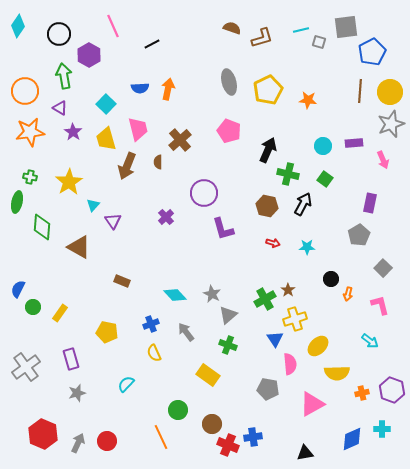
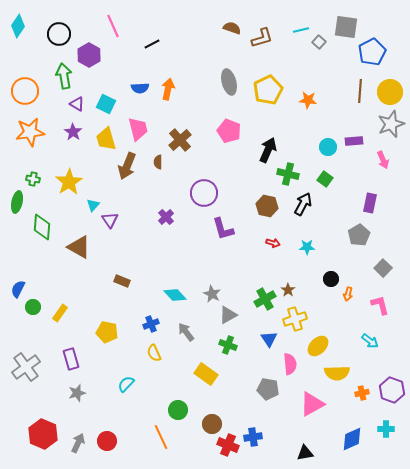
gray square at (346, 27): rotated 15 degrees clockwise
gray square at (319, 42): rotated 24 degrees clockwise
cyan square at (106, 104): rotated 18 degrees counterclockwise
purple triangle at (60, 108): moved 17 px right, 4 px up
purple rectangle at (354, 143): moved 2 px up
cyan circle at (323, 146): moved 5 px right, 1 px down
green cross at (30, 177): moved 3 px right, 2 px down
purple triangle at (113, 221): moved 3 px left, 1 px up
gray triangle at (228, 315): rotated 12 degrees clockwise
blue triangle at (275, 339): moved 6 px left
yellow rectangle at (208, 375): moved 2 px left, 1 px up
cyan cross at (382, 429): moved 4 px right
